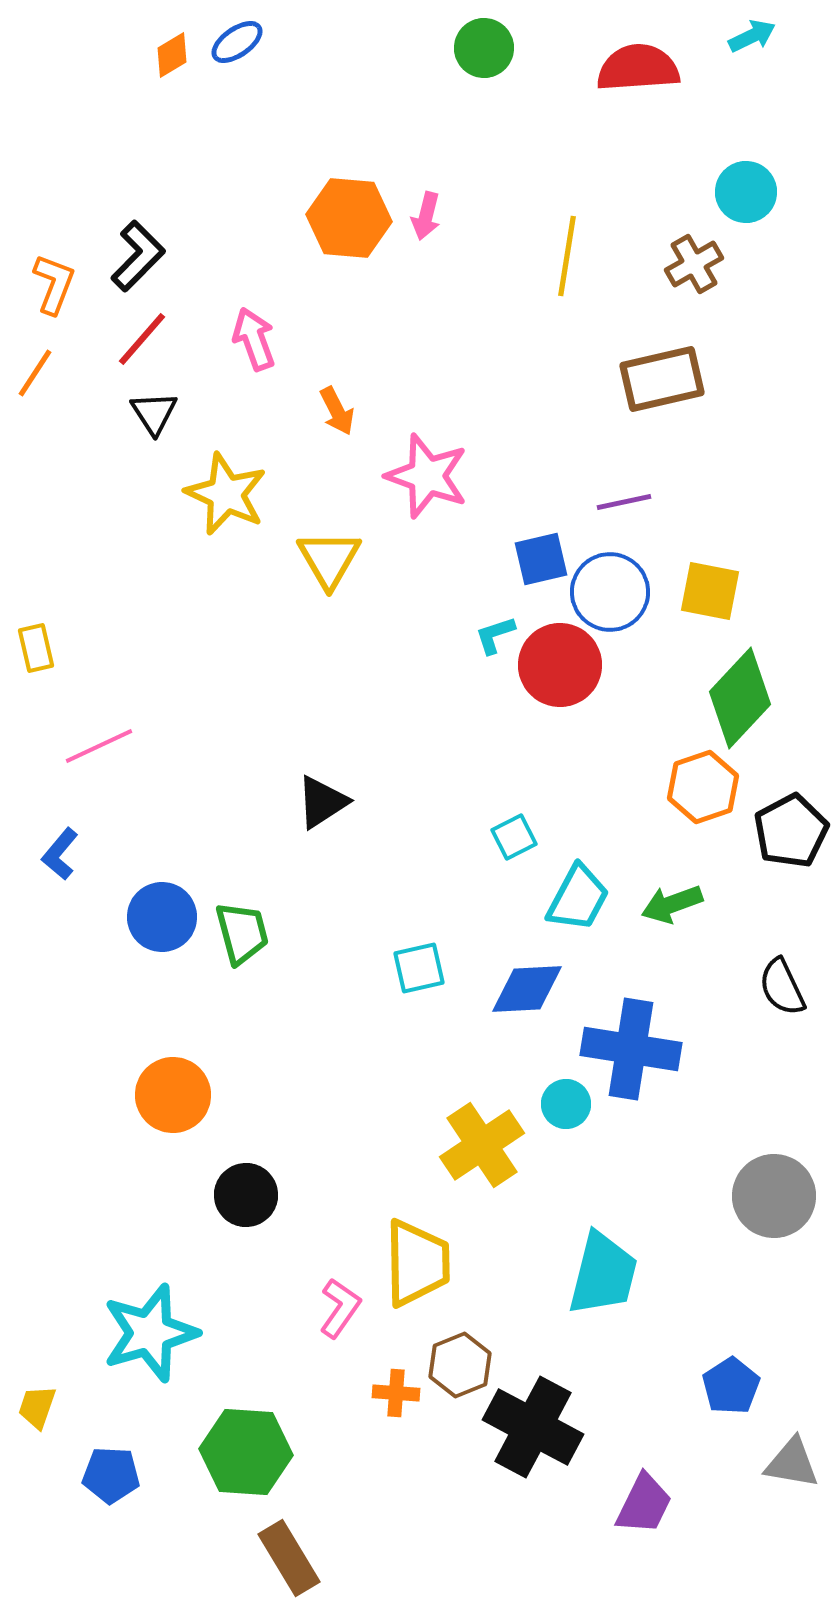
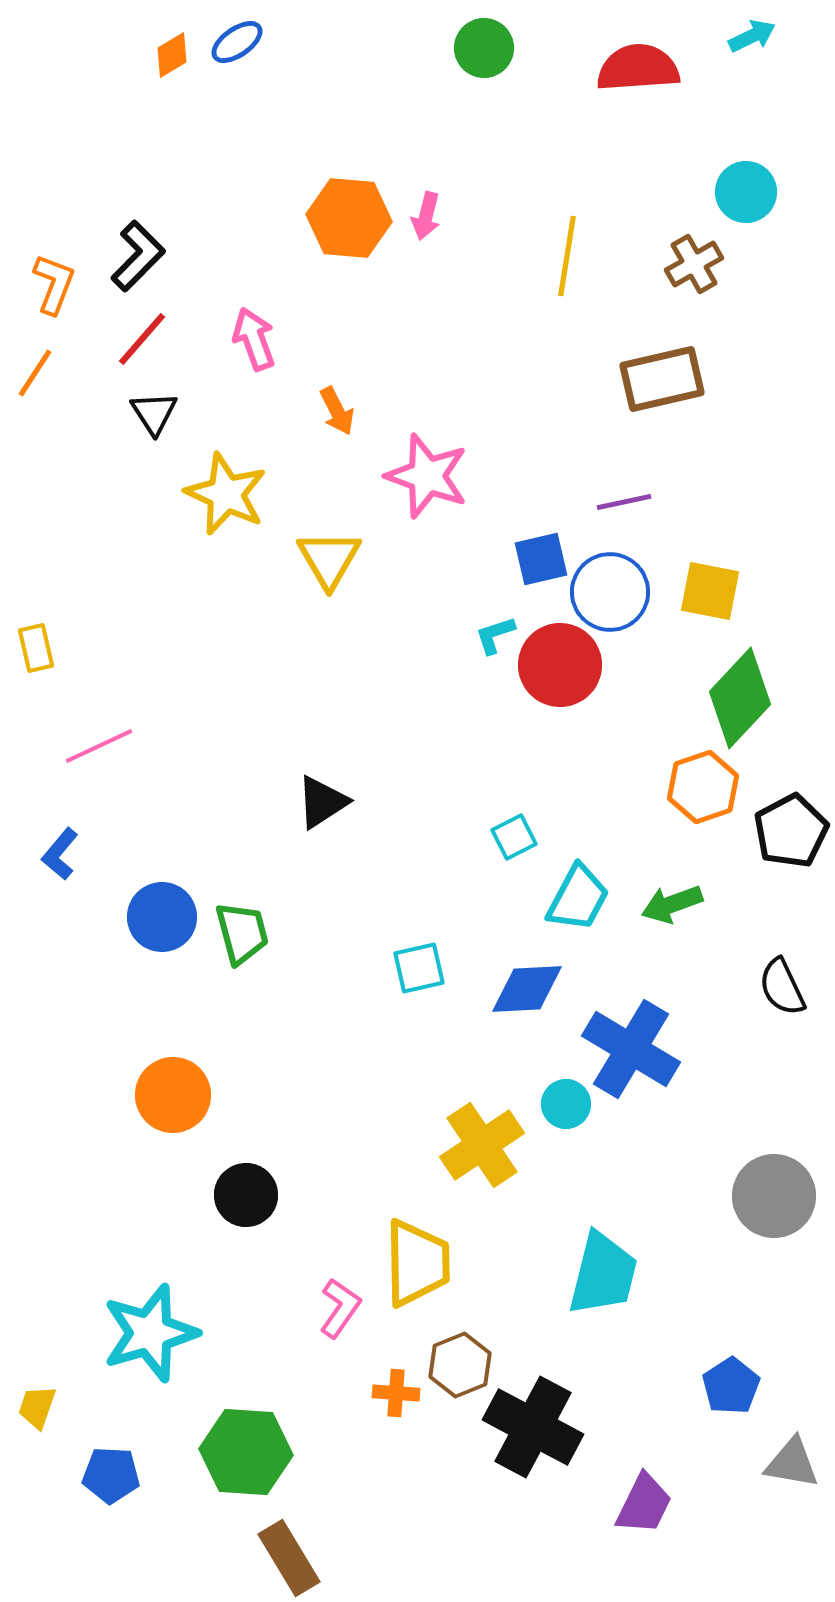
blue cross at (631, 1049): rotated 22 degrees clockwise
